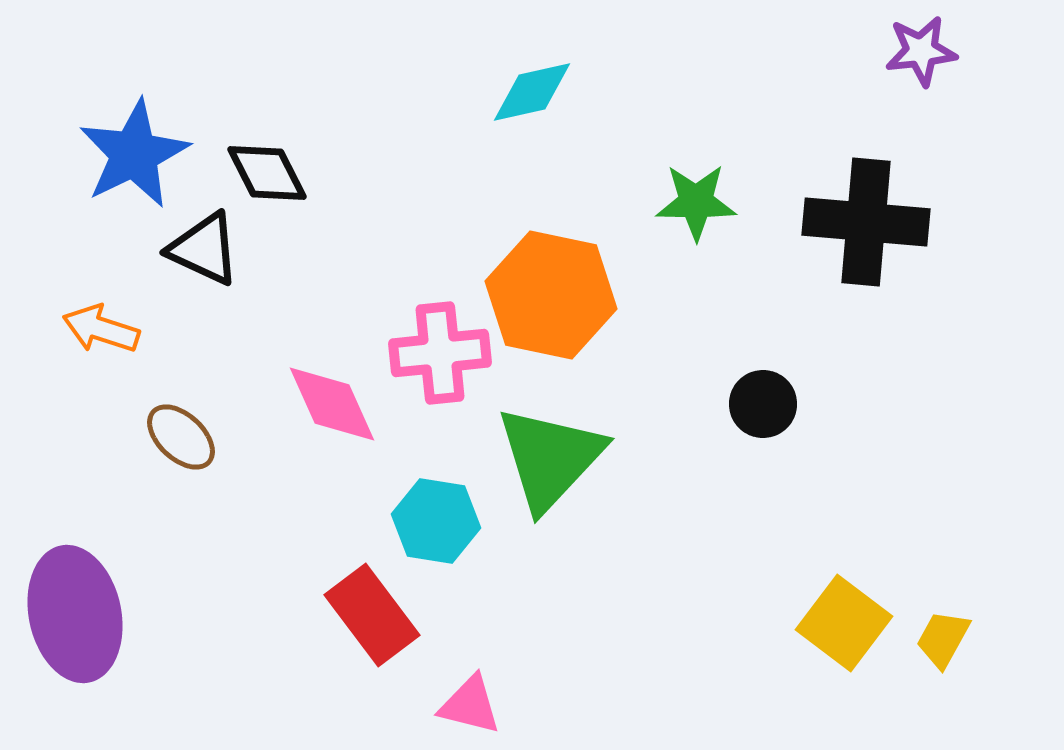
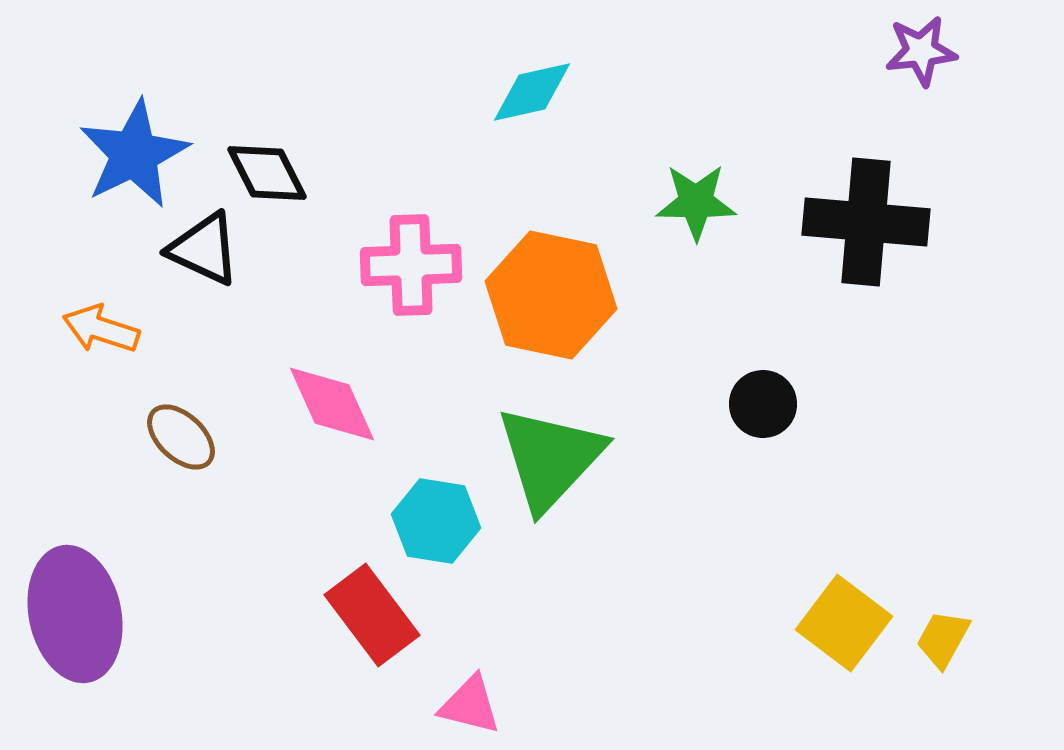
pink cross: moved 29 px left, 88 px up; rotated 4 degrees clockwise
